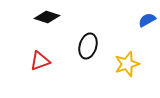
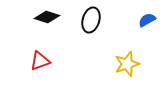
black ellipse: moved 3 px right, 26 px up
